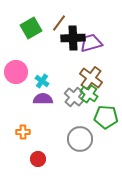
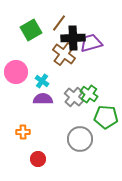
green square: moved 2 px down
brown cross: moved 27 px left, 24 px up
